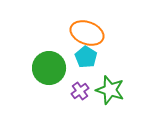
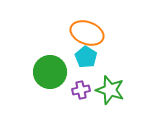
green circle: moved 1 px right, 4 px down
purple cross: moved 1 px right, 1 px up; rotated 24 degrees clockwise
